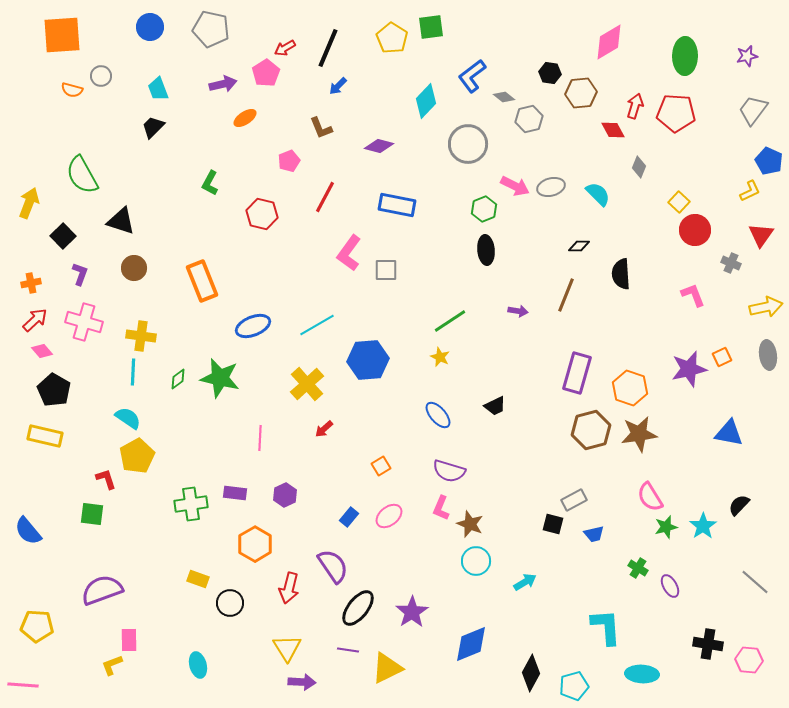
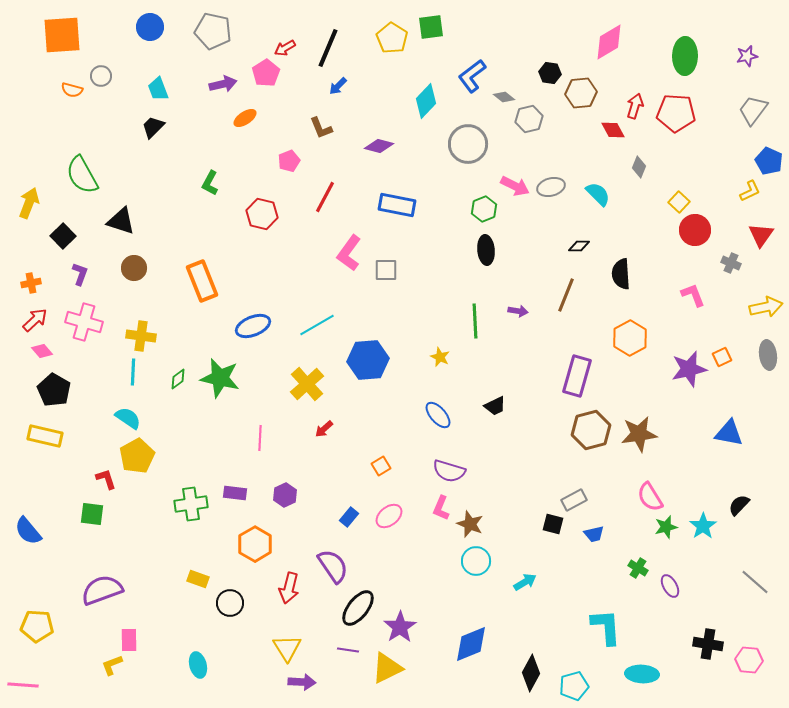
gray pentagon at (211, 29): moved 2 px right, 2 px down
green line at (450, 321): moved 25 px right; rotated 60 degrees counterclockwise
purple rectangle at (577, 373): moved 3 px down
orange hexagon at (630, 388): moved 50 px up; rotated 12 degrees clockwise
purple star at (412, 612): moved 12 px left, 15 px down
